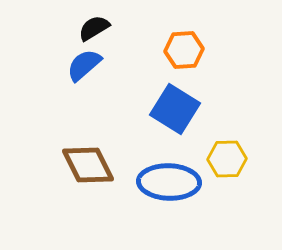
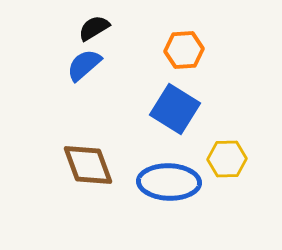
brown diamond: rotated 6 degrees clockwise
